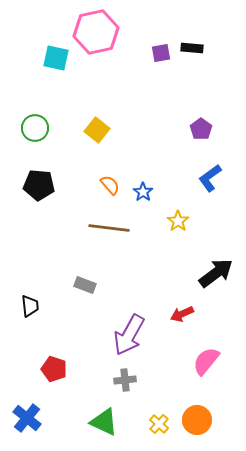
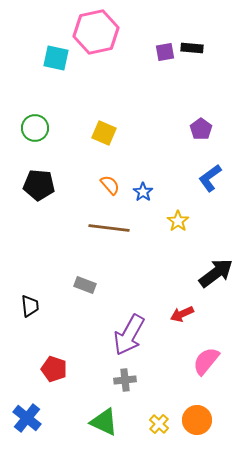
purple square: moved 4 px right, 1 px up
yellow square: moved 7 px right, 3 px down; rotated 15 degrees counterclockwise
